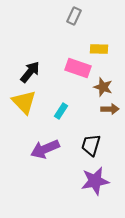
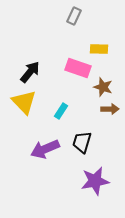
black trapezoid: moved 9 px left, 3 px up
